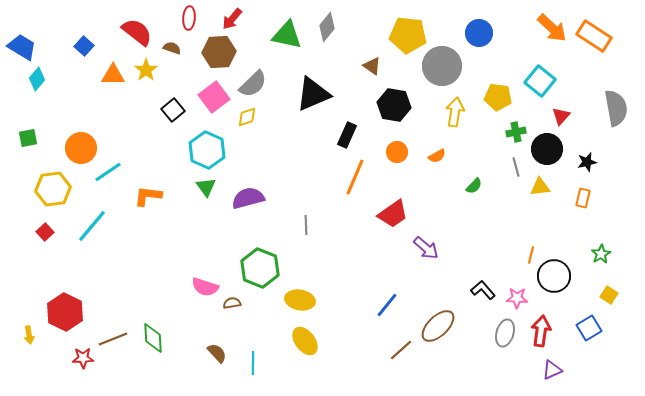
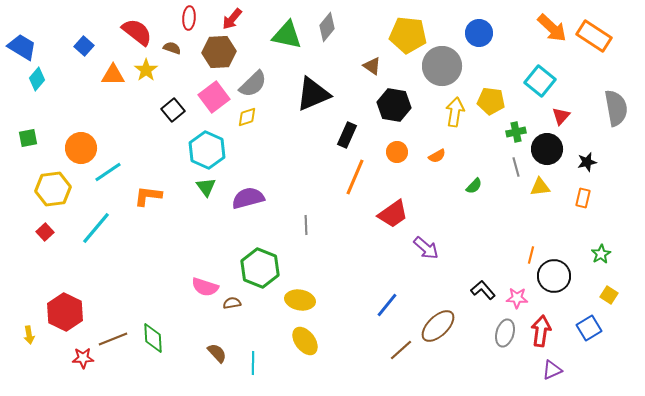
yellow pentagon at (498, 97): moved 7 px left, 4 px down
cyan line at (92, 226): moved 4 px right, 2 px down
